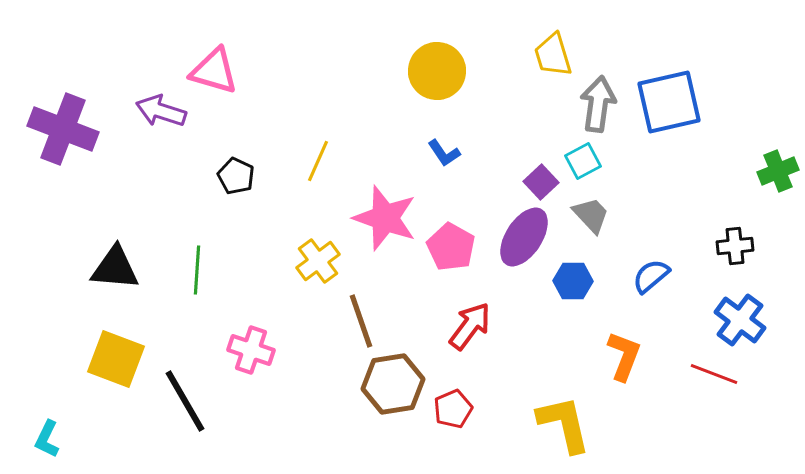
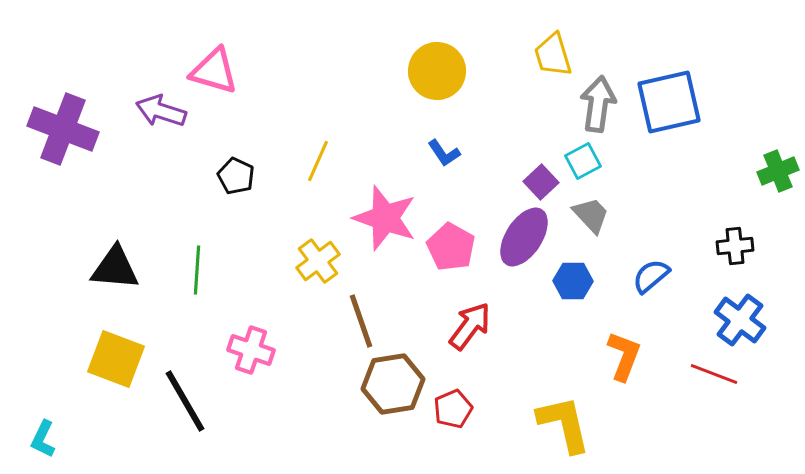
cyan L-shape: moved 4 px left
